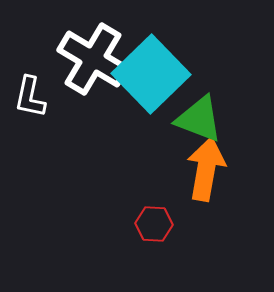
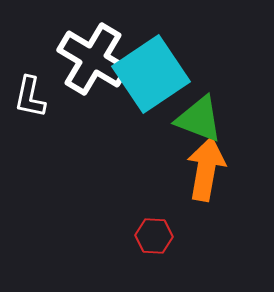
cyan square: rotated 10 degrees clockwise
red hexagon: moved 12 px down
